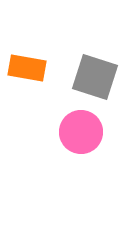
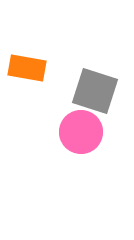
gray square: moved 14 px down
